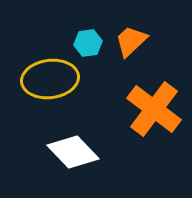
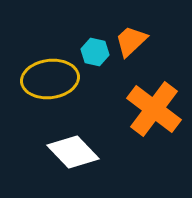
cyan hexagon: moved 7 px right, 9 px down; rotated 20 degrees clockwise
